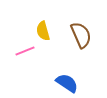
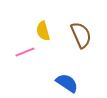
pink line: moved 1 px down
